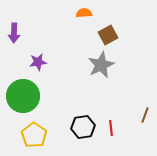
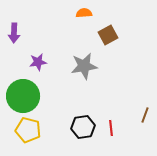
gray star: moved 17 px left, 1 px down; rotated 16 degrees clockwise
yellow pentagon: moved 6 px left, 5 px up; rotated 20 degrees counterclockwise
